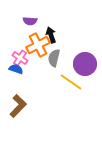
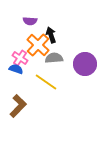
orange cross: rotated 20 degrees counterclockwise
gray semicircle: rotated 72 degrees clockwise
yellow line: moved 25 px left
